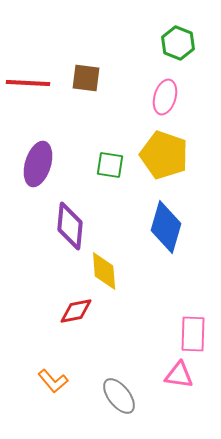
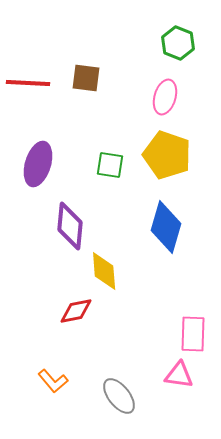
yellow pentagon: moved 3 px right
